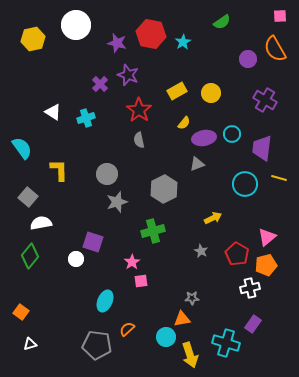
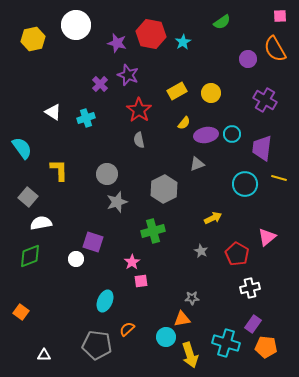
purple ellipse at (204, 138): moved 2 px right, 3 px up
green diamond at (30, 256): rotated 30 degrees clockwise
orange pentagon at (266, 265): moved 82 px down; rotated 20 degrees clockwise
white triangle at (30, 344): moved 14 px right, 11 px down; rotated 16 degrees clockwise
